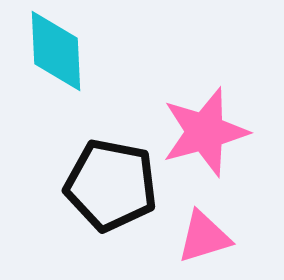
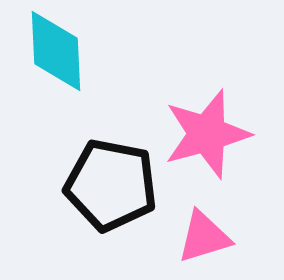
pink star: moved 2 px right, 2 px down
